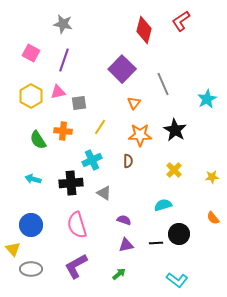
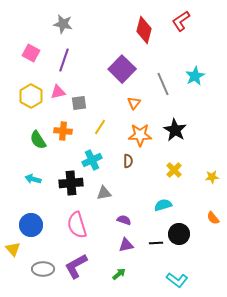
cyan star: moved 12 px left, 23 px up
gray triangle: rotated 42 degrees counterclockwise
gray ellipse: moved 12 px right
